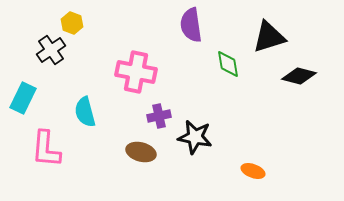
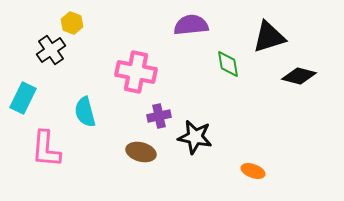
purple semicircle: rotated 92 degrees clockwise
